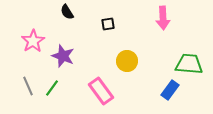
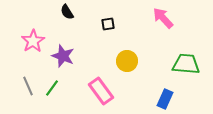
pink arrow: rotated 140 degrees clockwise
green trapezoid: moved 3 px left
blue rectangle: moved 5 px left, 9 px down; rotated 12 degrees counterclockwise
